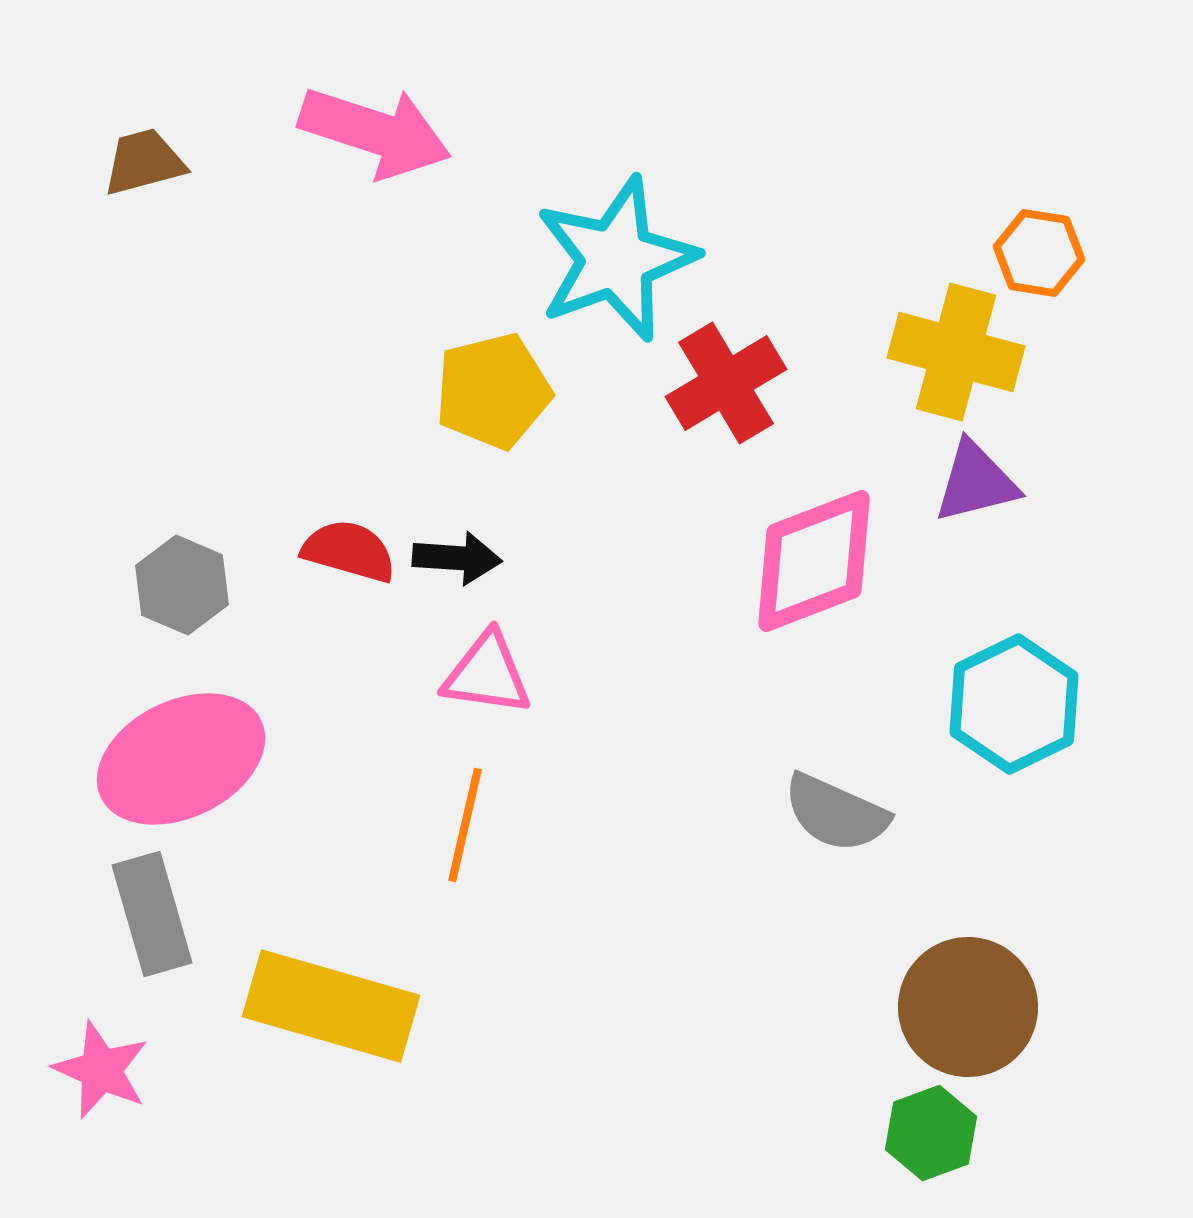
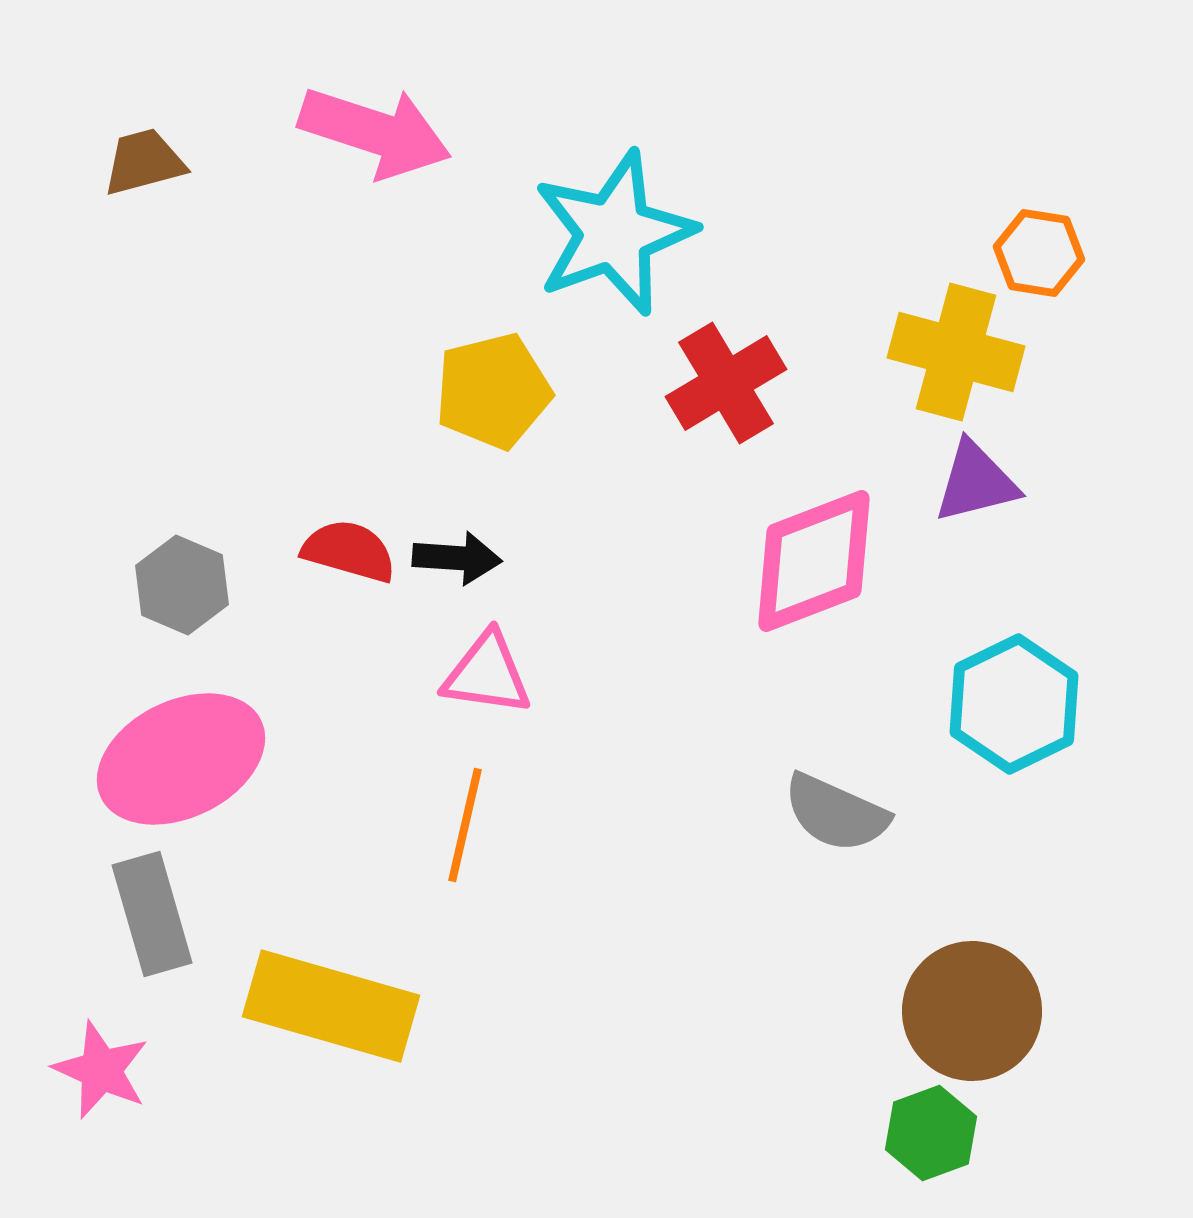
cyan star: moved 2 px left, 26 px up
brown circle: moved 4 px right, 4 px down
